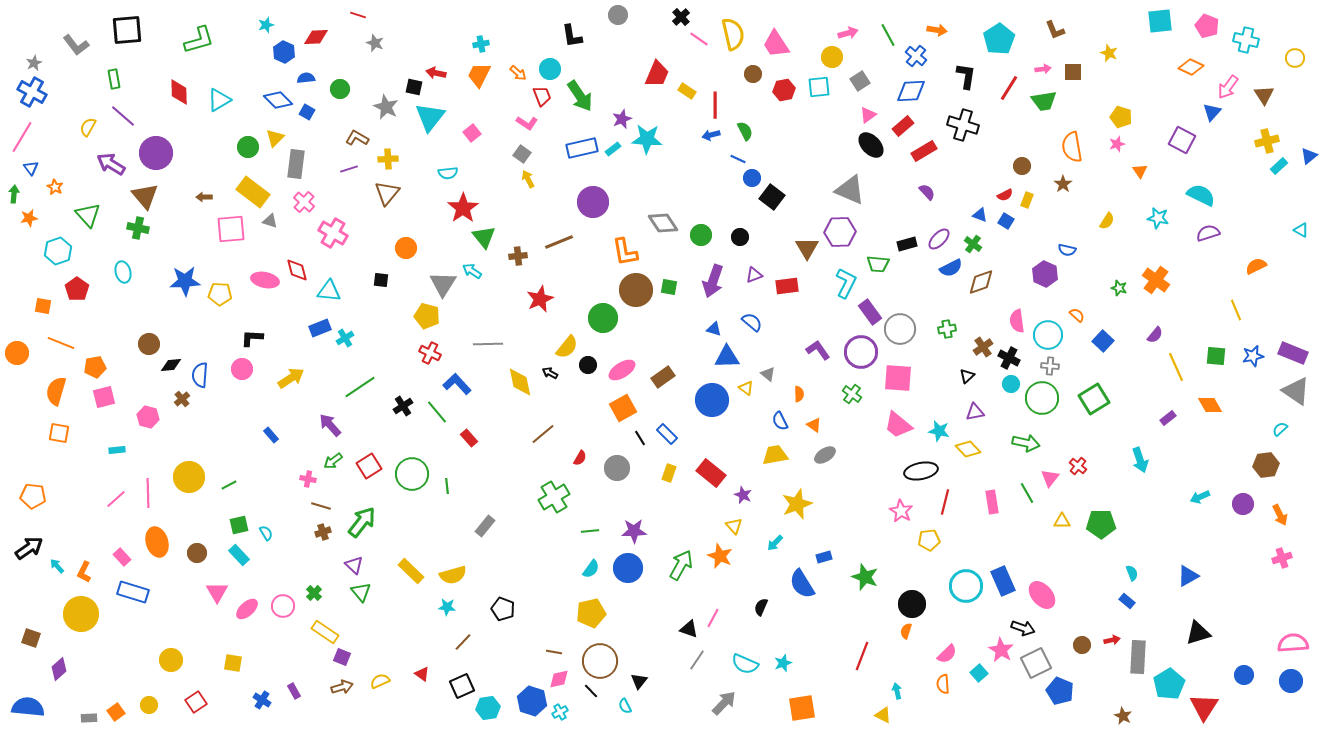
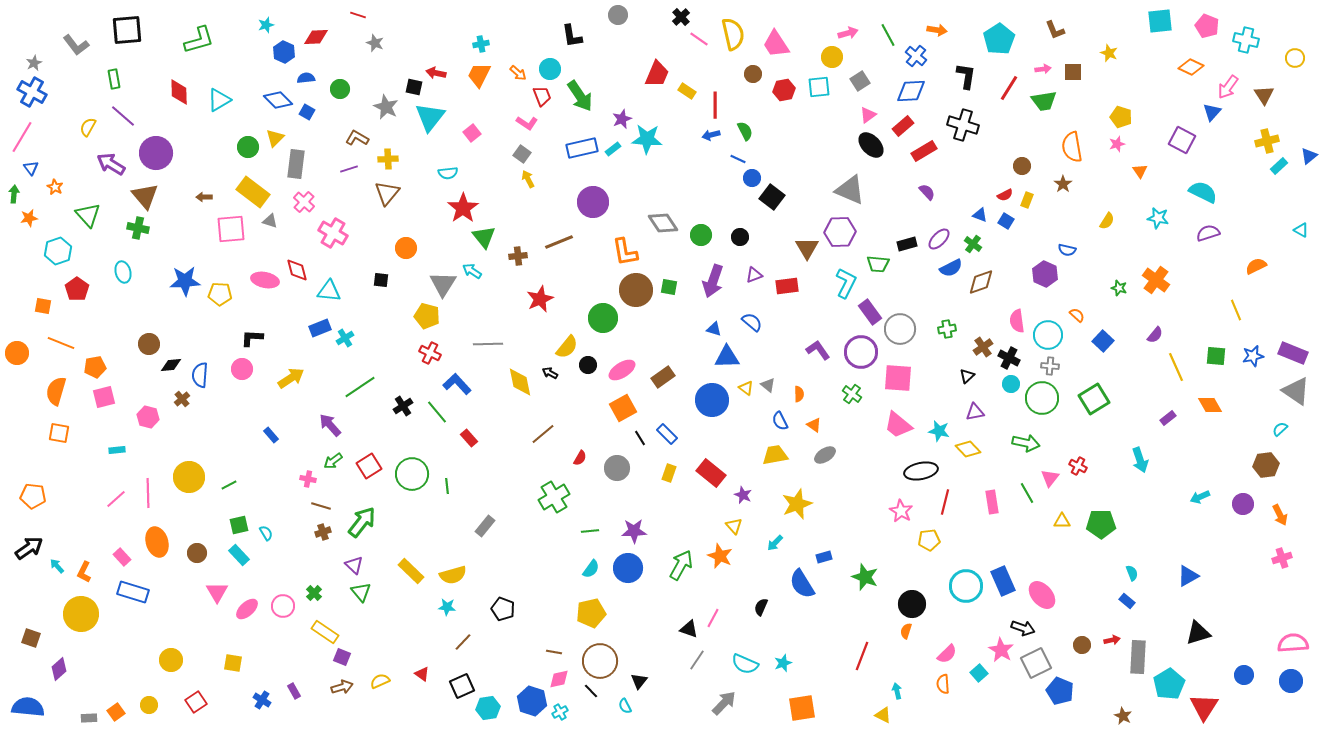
cyan semicircle at (1201, 195): moved 2 px right, 3 px up
gray triangle at (768, 374): moved 11 px down
red cross at (1078, 466): rotated 12 degrees counterclockwise
